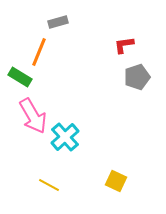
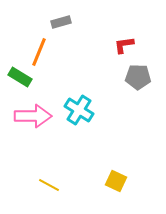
gray rectangle: moved 3 px right
gray pentagon: moved 1 px right; rotated 20 degrees clockwise
pink arrow: rotated 60 degrees counterclockwise
cyan cross: moved 14 px right, 27 px up; rotated 16 degrees counterclockwise
